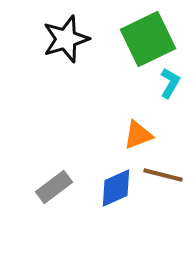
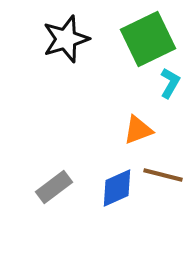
orange triangle: moved 5 px up
blue diamond: moved 1 px right
